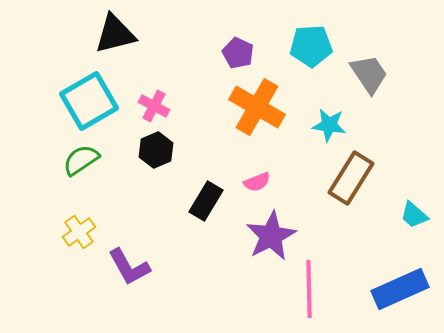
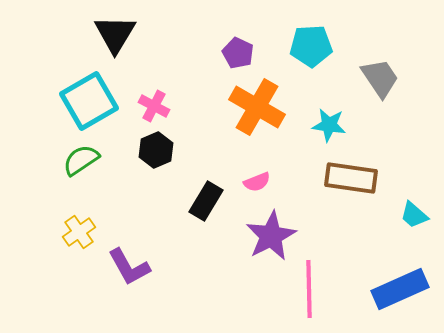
black triangle: rotated 45 degrees counterclockwise
gray trapezoid: moved 11 px right, 4 px down
brown rectangle: rotated 66 degrees clockwise
